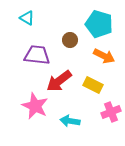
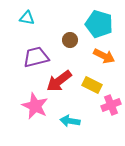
cyan triangle: rotated 21 degrees counterclockwise
purple trapezoid: moved 1 px left, 2 px down; rotated 20 degrees counterclockwise
yellow rectangle: moved 1 px left
pink cross: moved 7 px up
